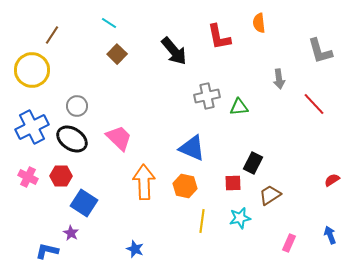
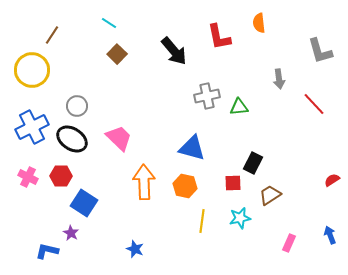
blue triangle: rotated 8 degrees counterclockwise
